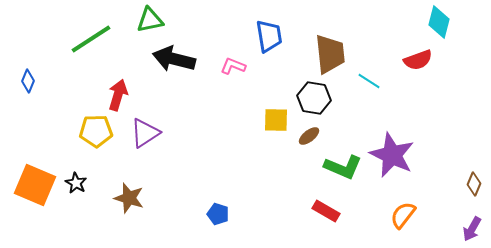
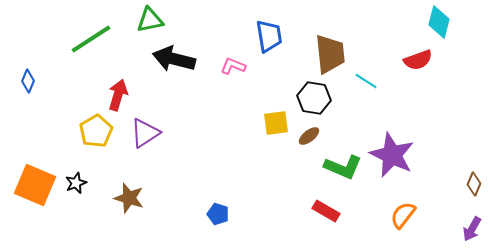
cyan line: moved 3 px left
yellow square: moved 3 px down; rotated 8 degrees counterclockwise
yellow pentagon: rotated 28 degrees counterclockwise
black star: rotated 20 degrees clockwise
